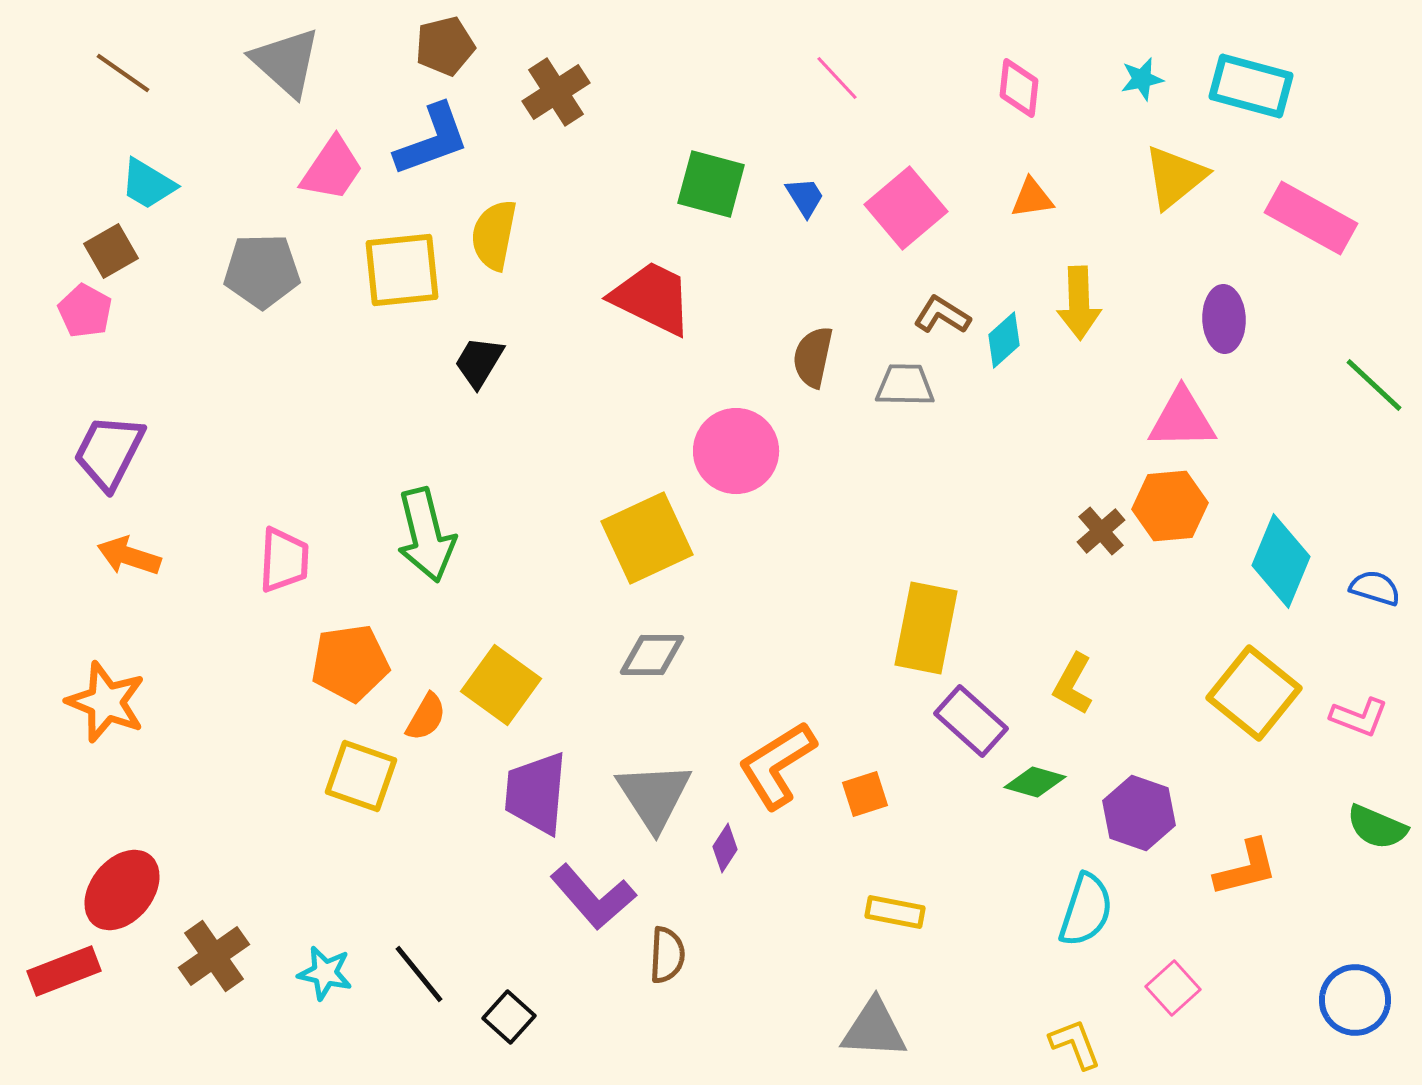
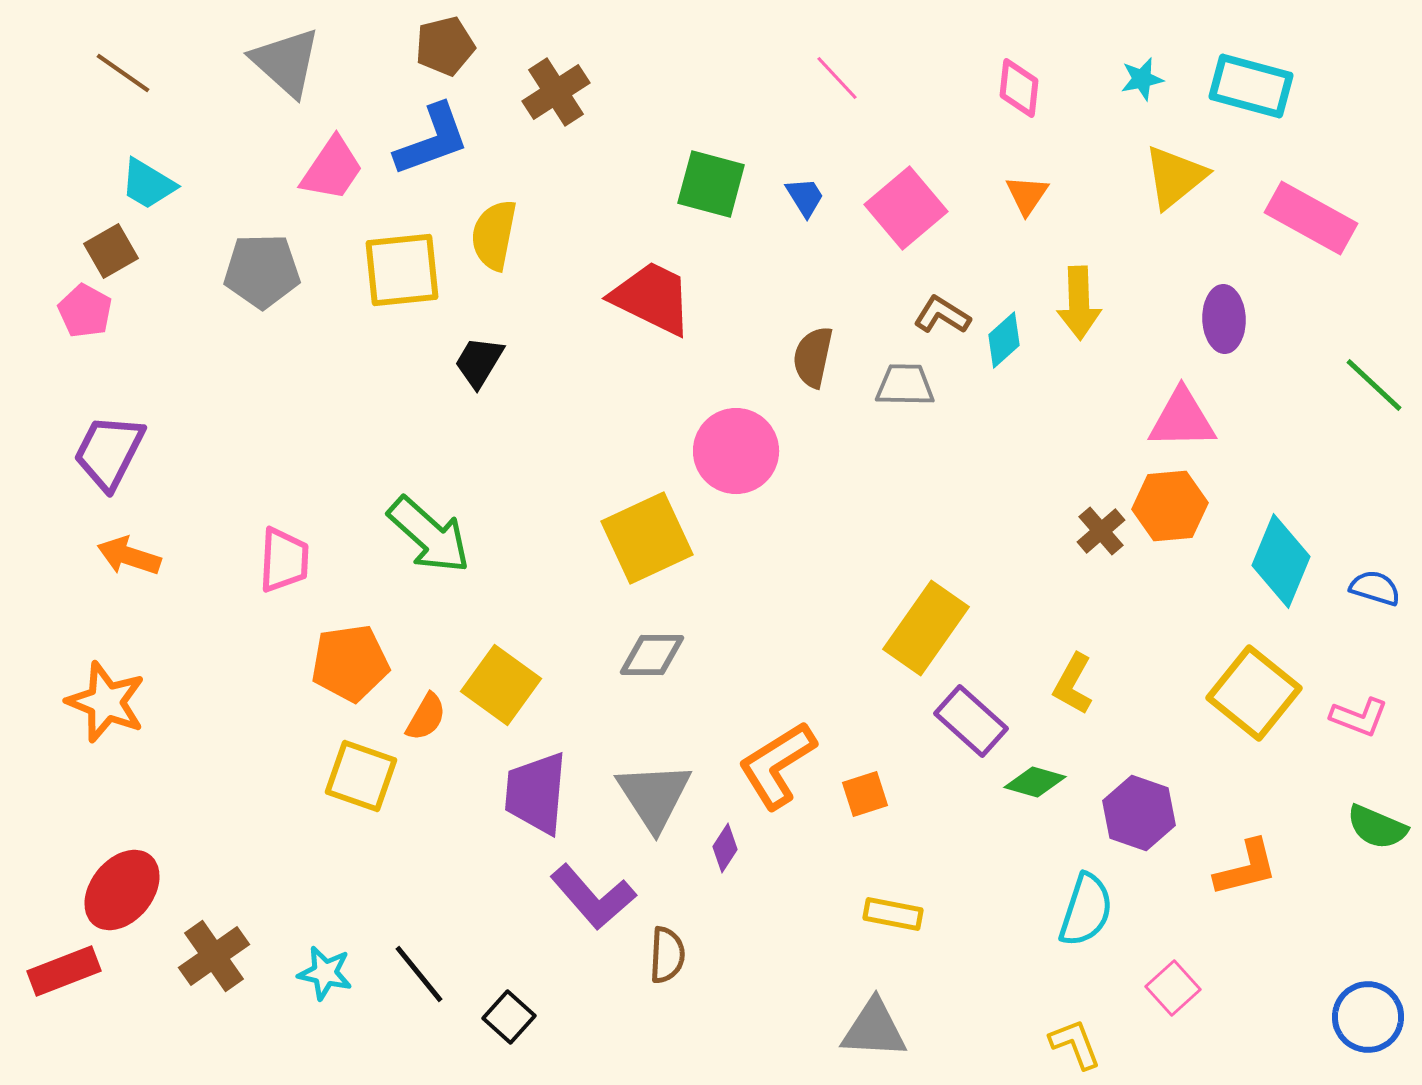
orange triangle at (1032, 198): moved 5 px left, 3 px up; rotated 48 degrees counterclockwise
green arrow at (426, 535): moved 3 px right; rotated 34 degrees counterclockwise
yellow rectangle at (926, 628): rotated 24 degrees clockwise
yellow rectangle at (895, 912): moved 2 px left, 2 px down
blue circle at (1355, 1000): moved 13 px right, 17 px down
